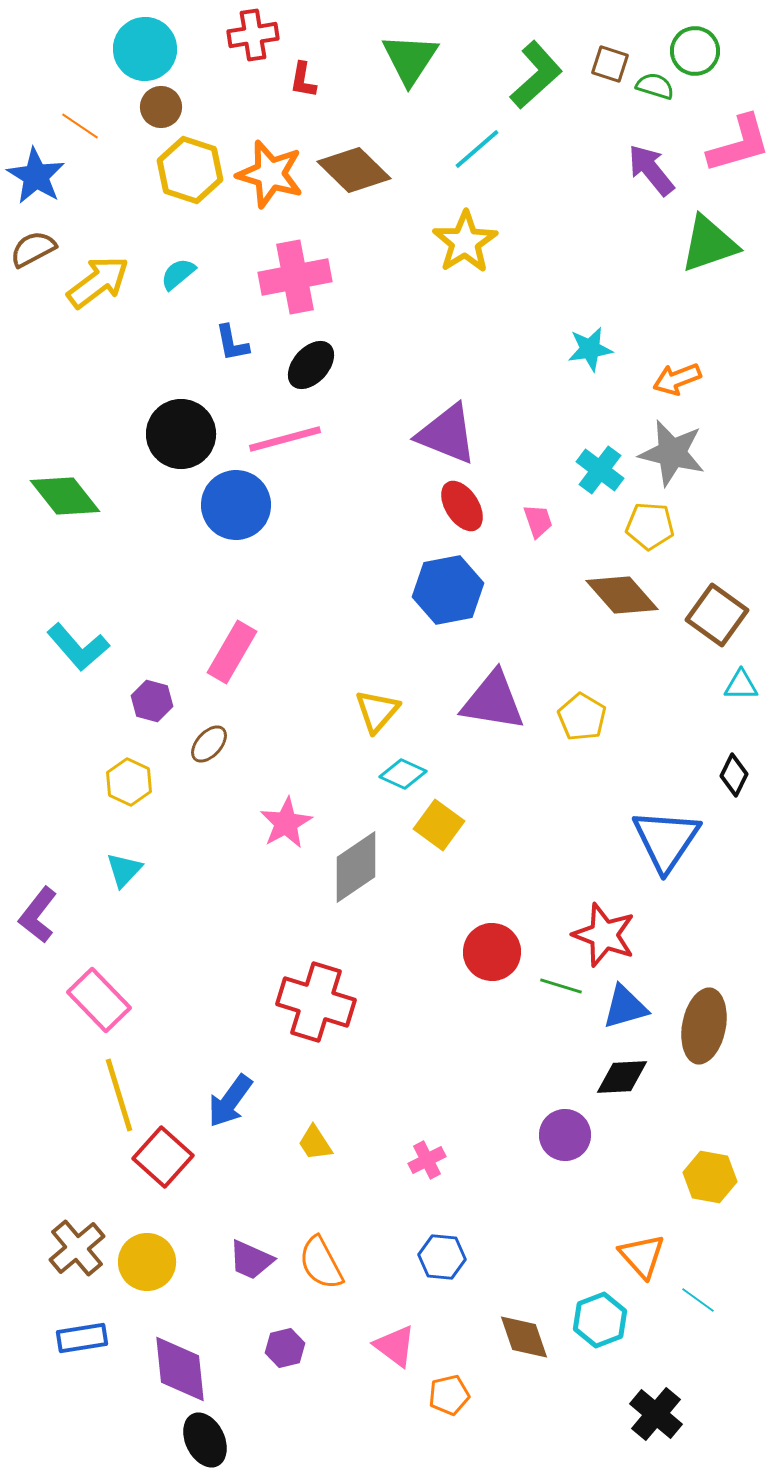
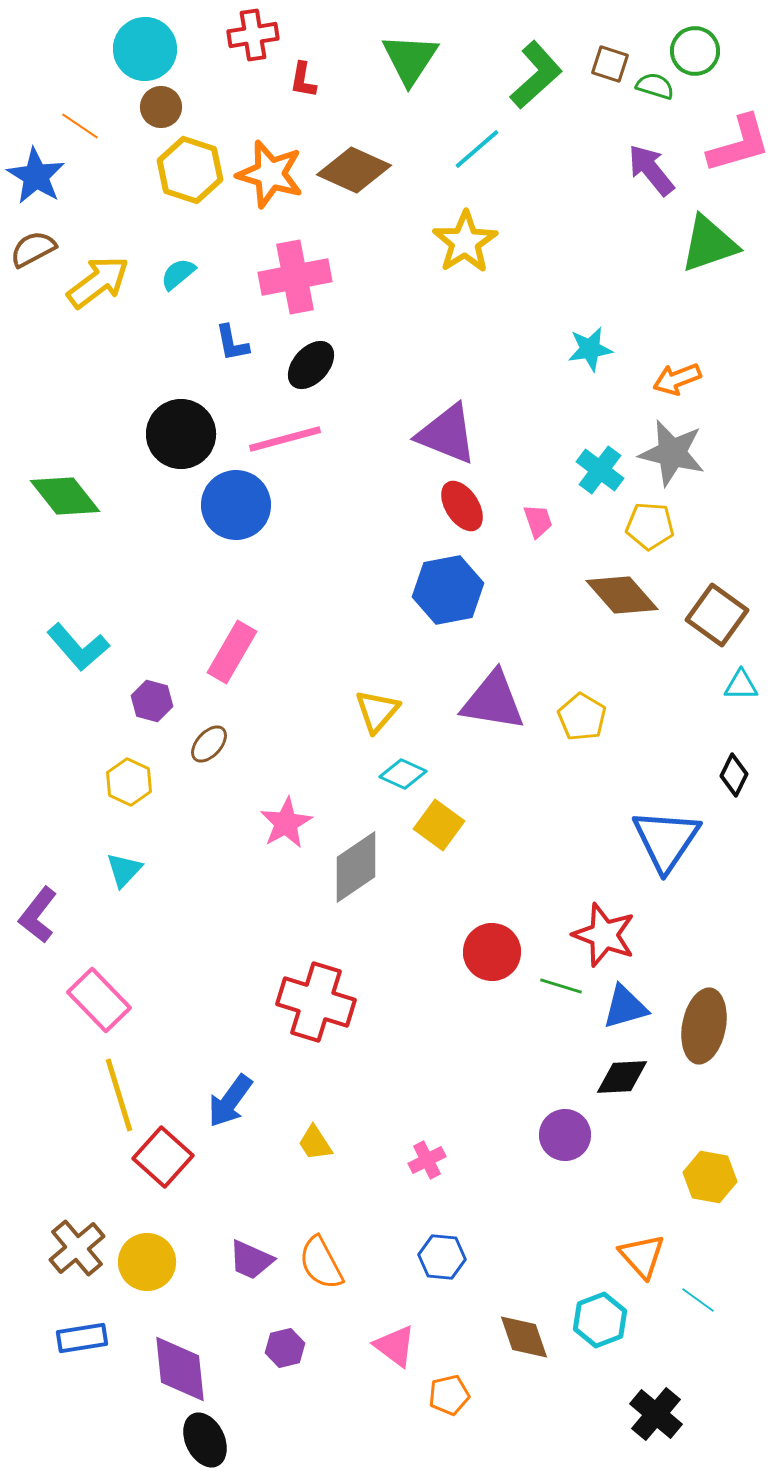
brown diamond at (354, 170): rotated 20 degrees counterclockwise
